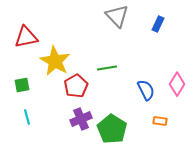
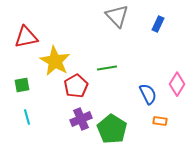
blue semicircle: moved 2 px right, 4 px down
